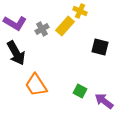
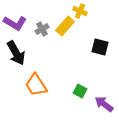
purple arrow: moved 3 px down
